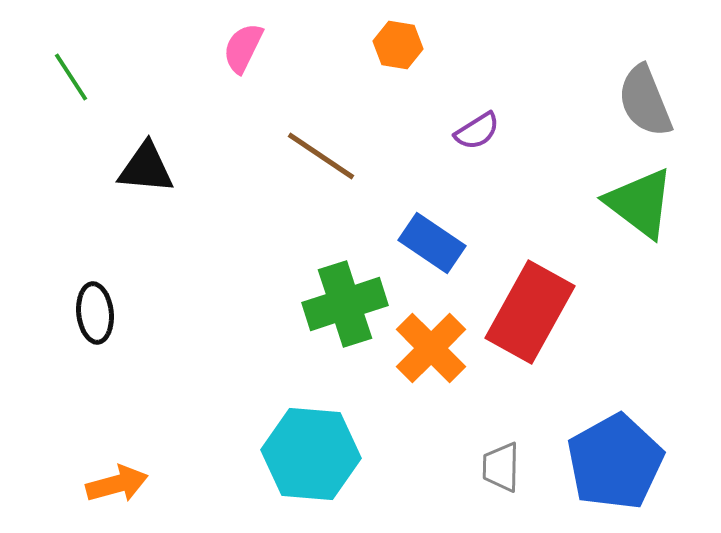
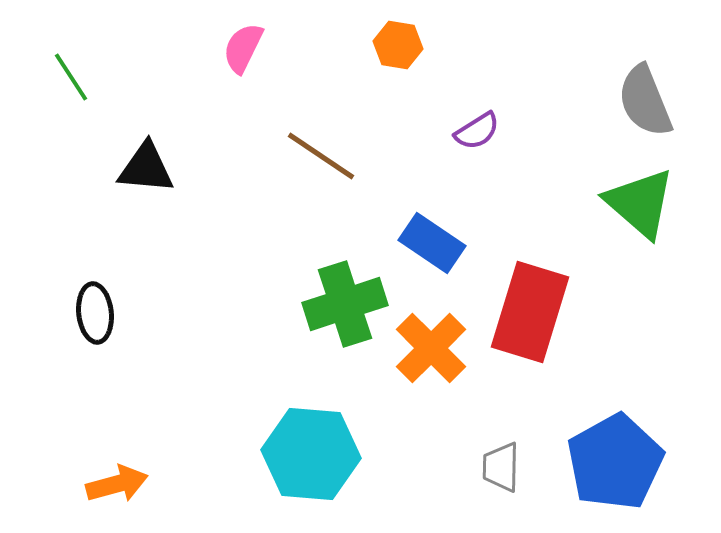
green triangle: rotated 4 degrees clockwise
red rectangle: rotated 12 degrees counterclockwise
